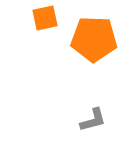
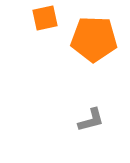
gray L-shape: moved 2 px left
